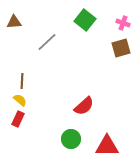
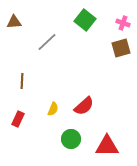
yellow semicircle: moved 33 px right, 9 px down; rotated 72 degrees clockwise
